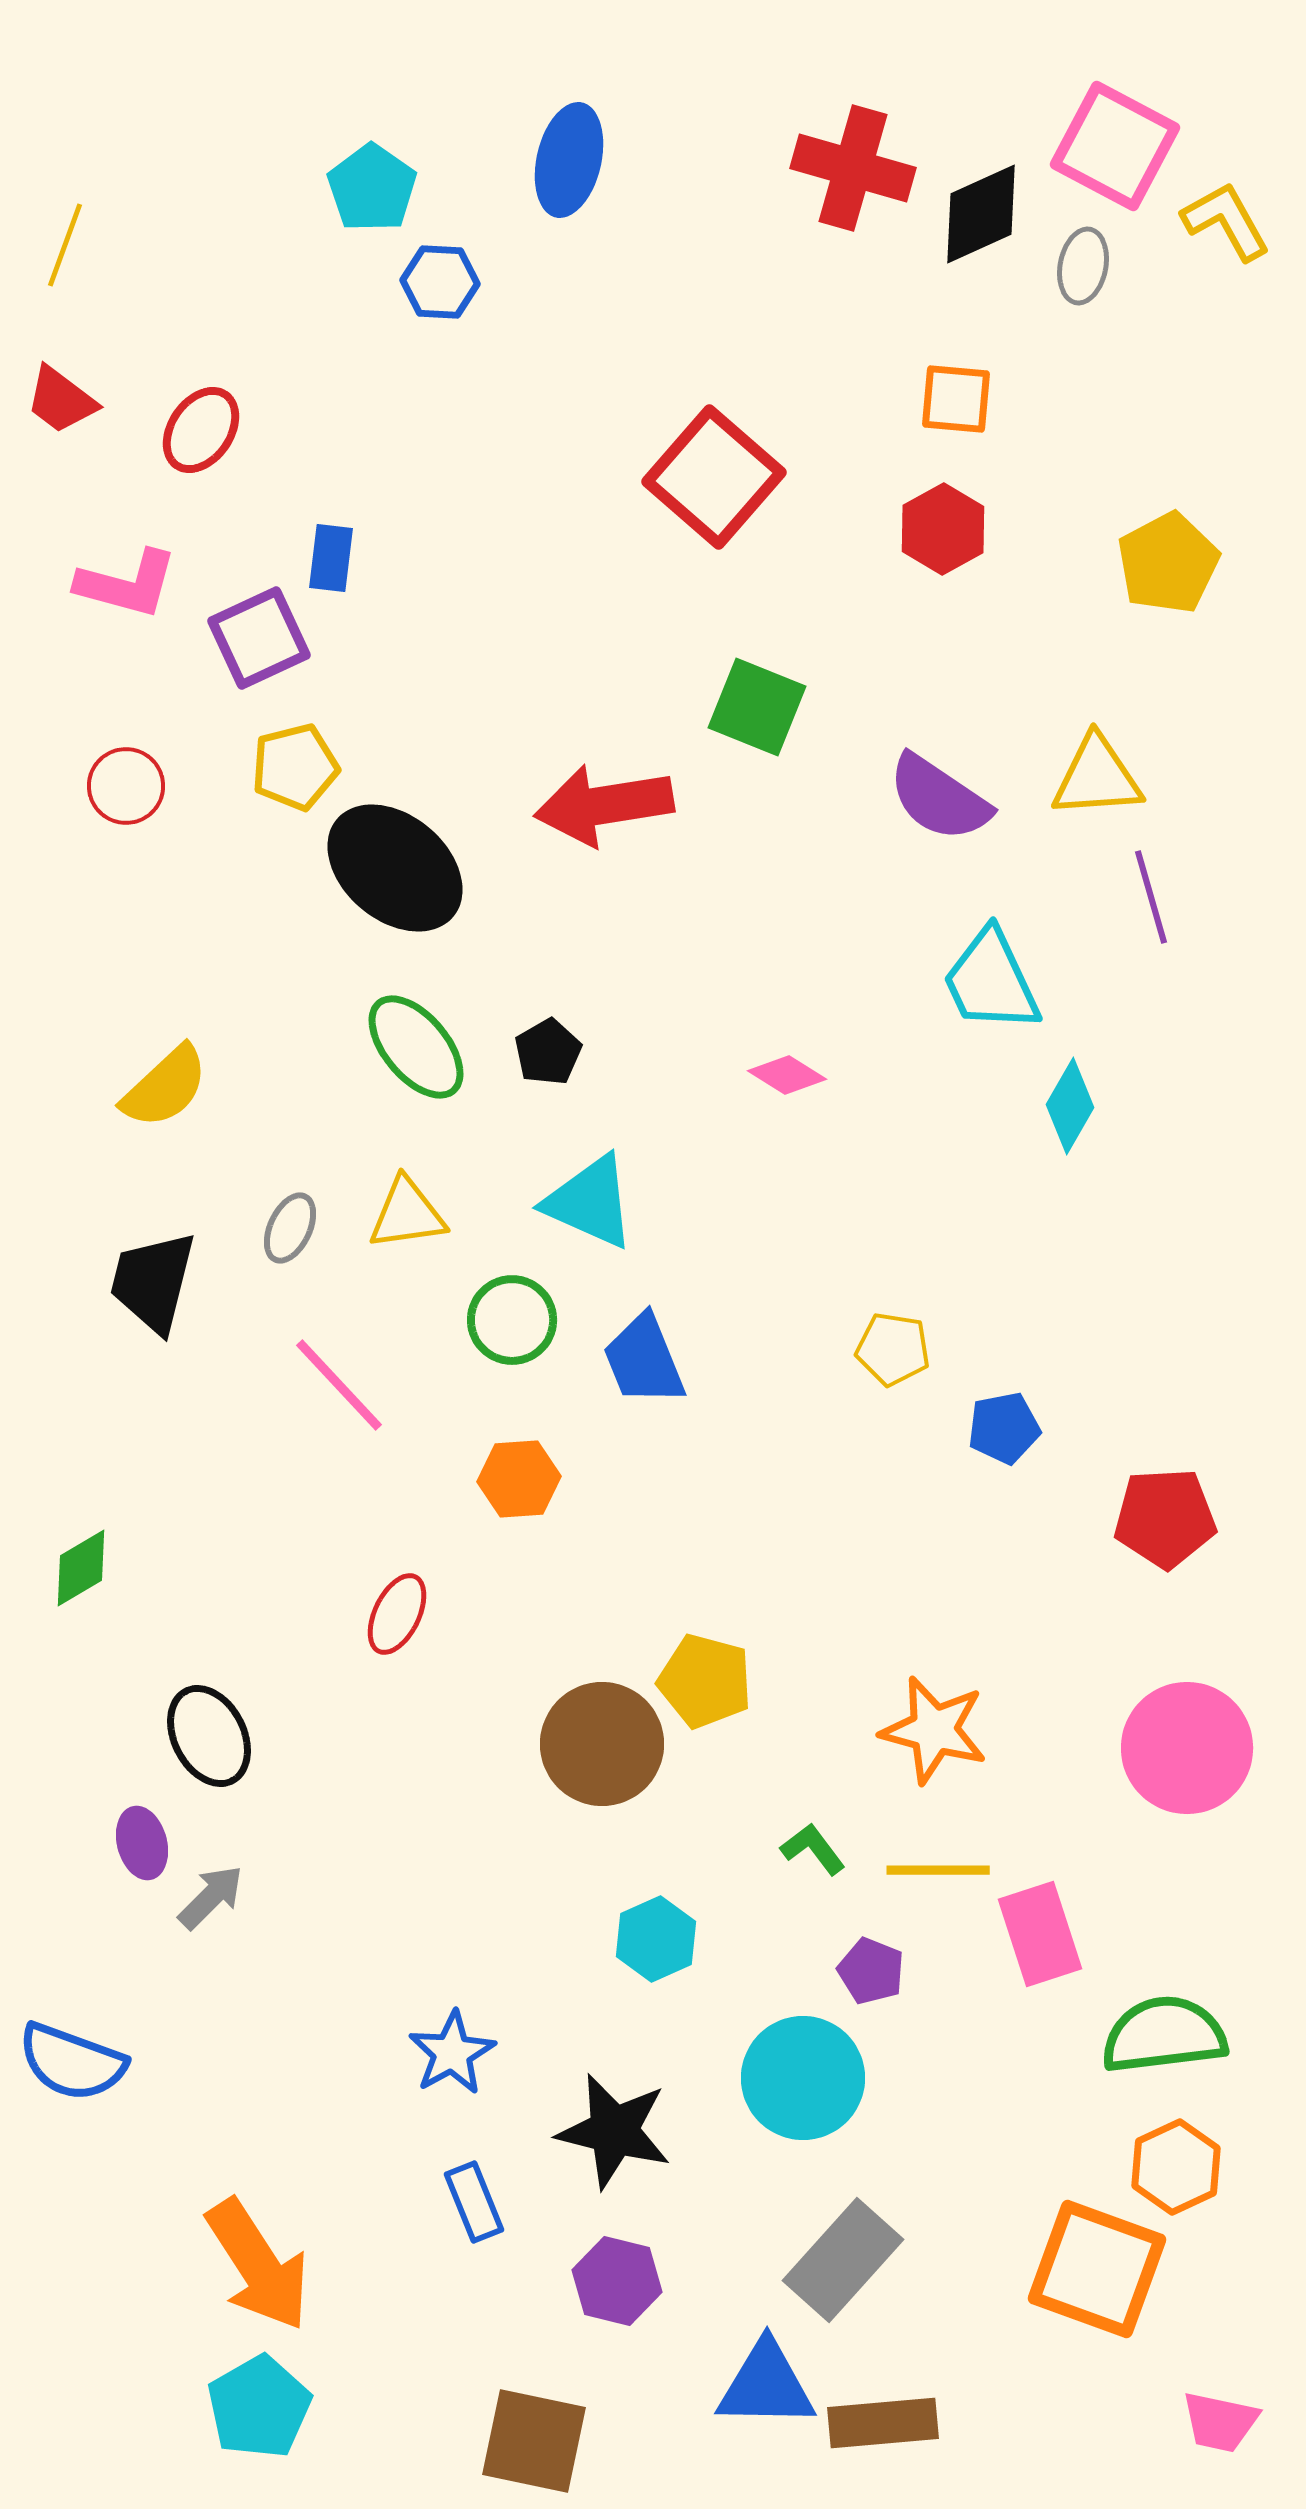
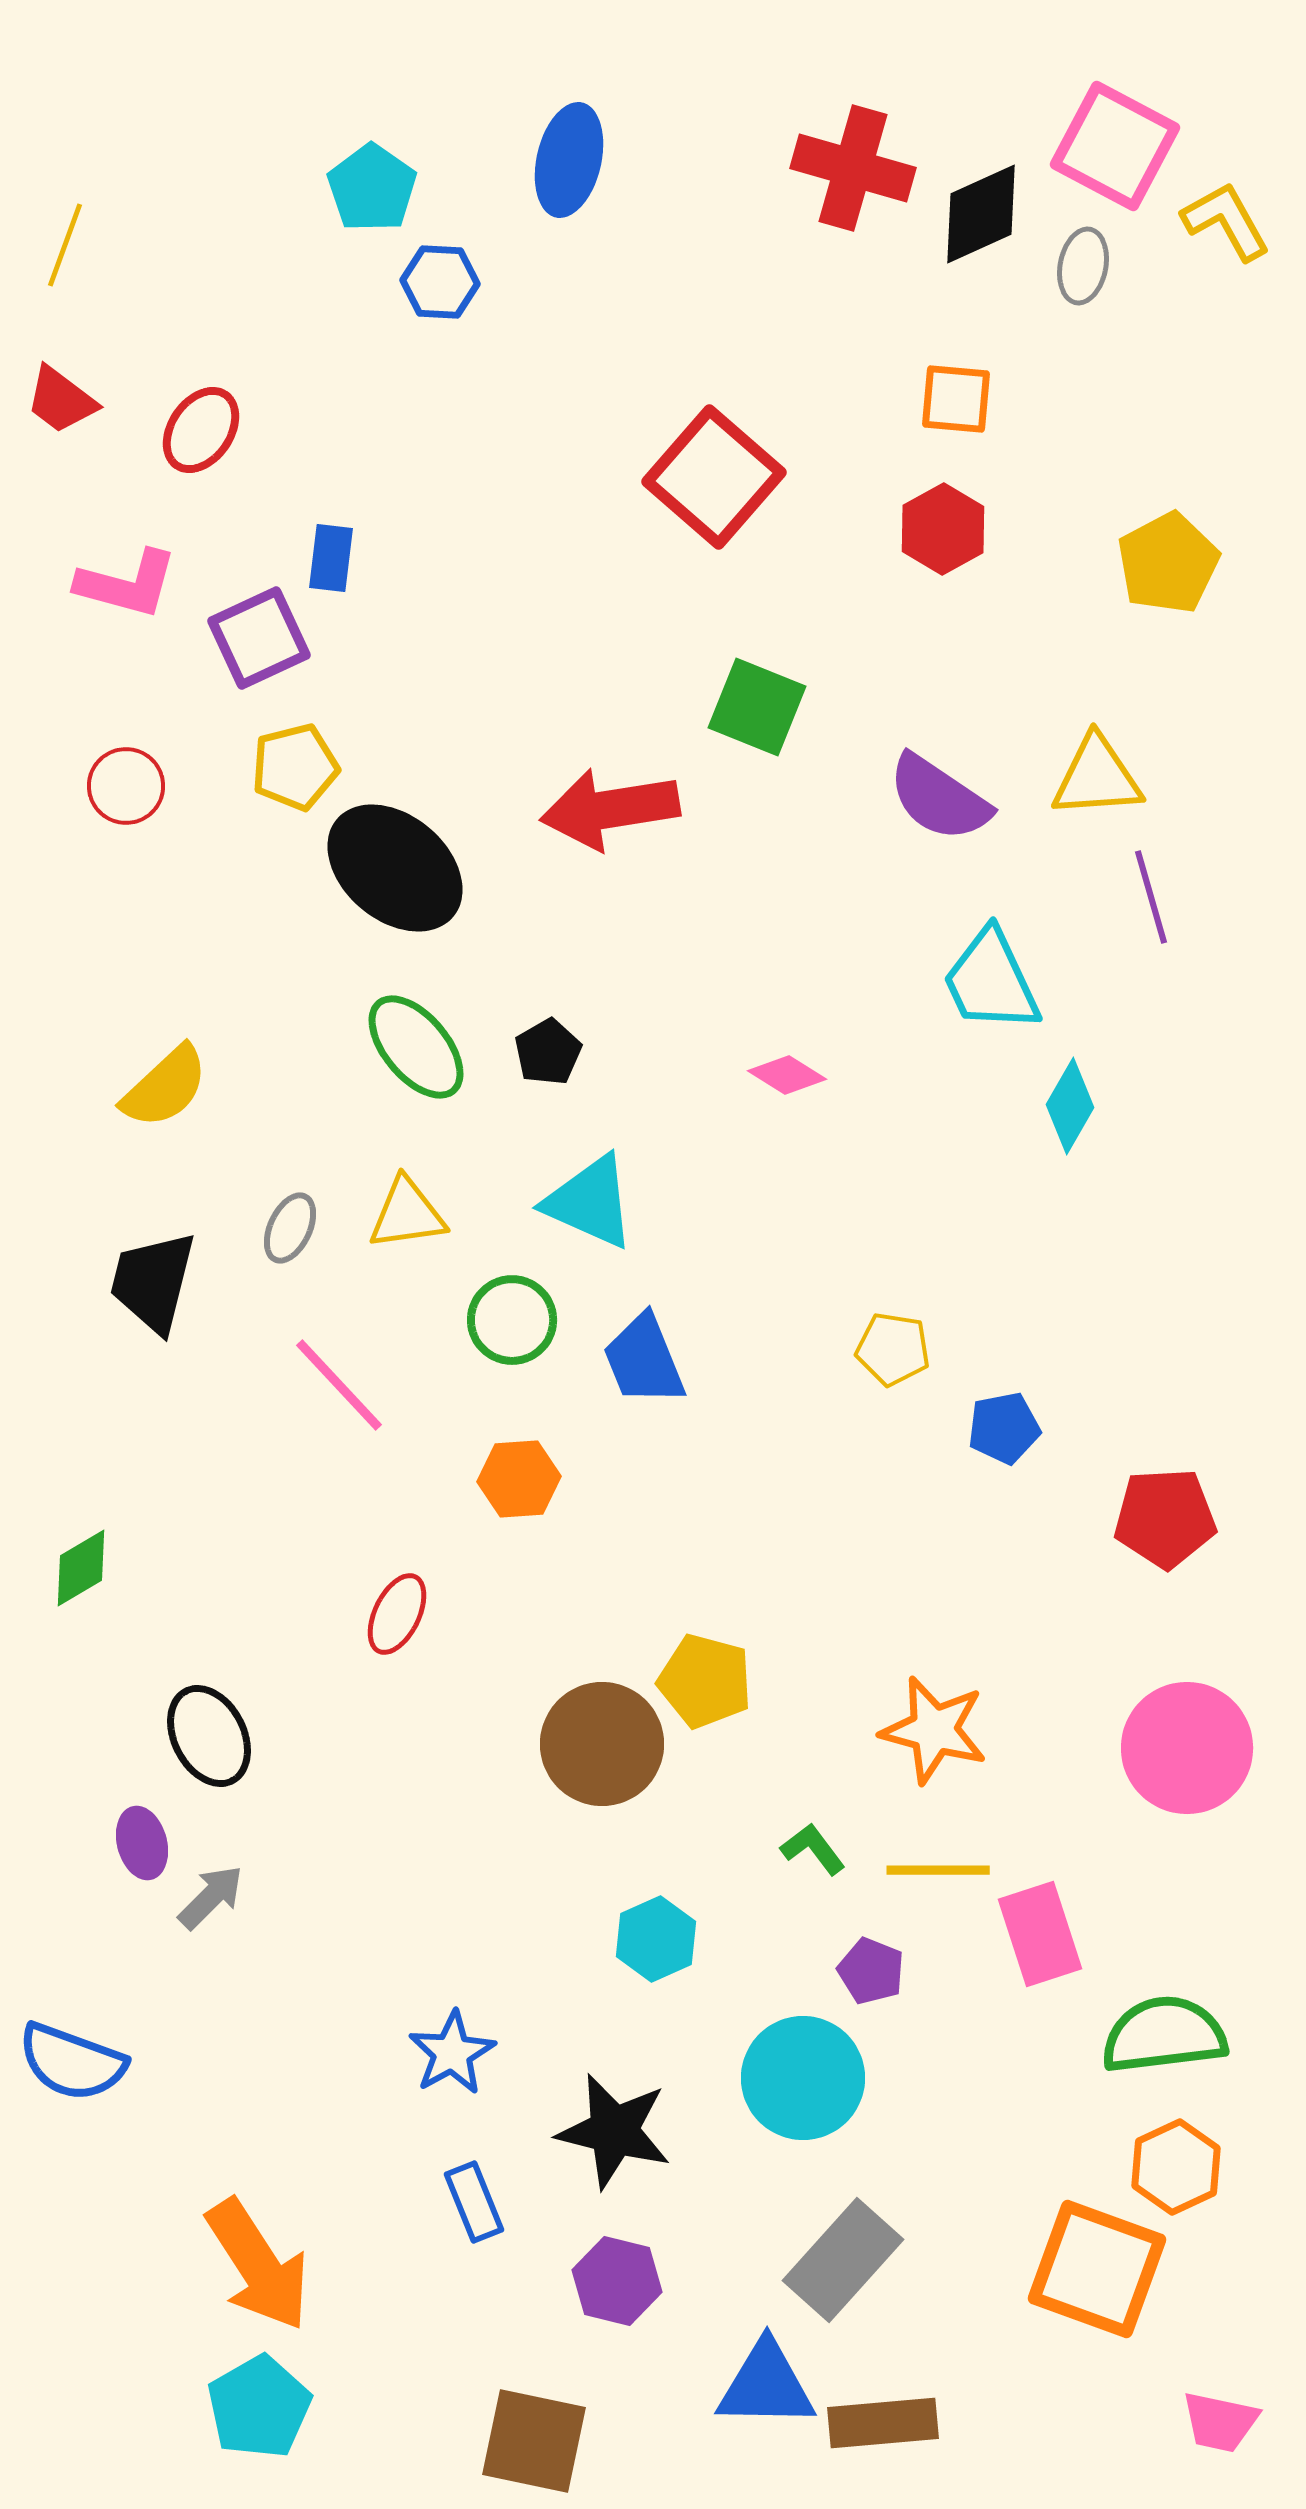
red arrow at (604, 805): moved 6 px right, 4 px down
